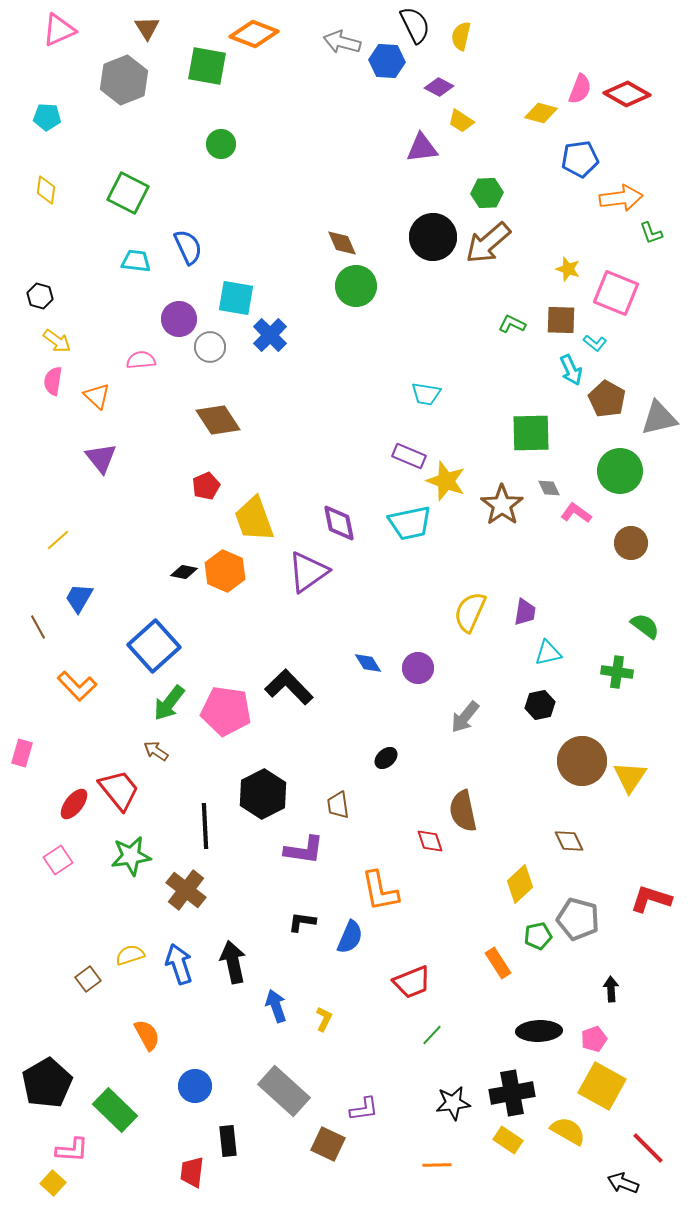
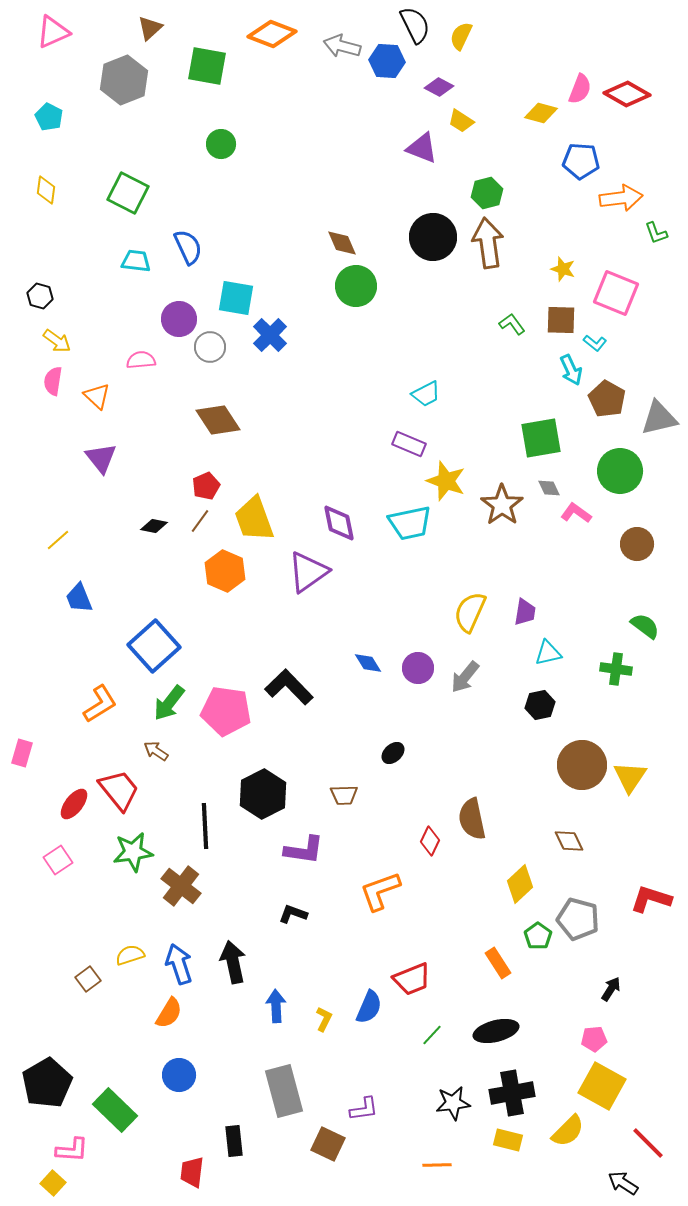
brown triangle at (147, 28): moved 3 px right; rotated 20 degrees clockwise
pink triangle at (59, 30): moved 6 px left, 2 px down
orange diamond at (254, 34): moved 18 px right
yellow semicircle at (461, 36): rotated 12 degrees clockwise
gray arrow at (342, 42): moved 4 px down
cyan pentagon at (47, 117): moved 2 px right; rotated 24 degrees clockwise
purple triangle at (422, 148): rotated 28 degrees clockwise
blue pentagon at (580, 159): moved 1 px right, 2 px down; rotated 12 degrees clockwise
green hexagon at (487, 193): rotated 12 degrees counterclockwise
green L-shape at (651, 233): moved 5 px right
brown arrow at (488, 243): rotated 123 degrees clockwise
yellow star at (568, 269): moved 5 px left
green L-shape at (512, 324): rotated 28 degrees clockwise
cyan trapezoid at (426, 394): rotated 36 degrees counterclockwise
green square at (531, 433): moved 10 px right, 5 px down; rotated 9 degrees counterclockwise
purple rectangle at (409, 456): moved 12 px up
brown circle at (631, 543): moved 6 px right, 1 px down
black diamond at (184, 572): moved 30 px left, 46 px up
blue trapezoid at (79, 598): rotated 52 degrees counterclockwise
brown line at (38, 627): moved 162 px right, 106 px up; rotated 65 degrees clockwise
green cross at (617, 672): moved 1 px left, 3 px up
orange L-shape at (77, 686): moved 23 px right, 18 px down; rotated 78 degrees counterclockwise
gray arrow at (465, 717): moved 40 px up
black ellipse at (386, 758): moved 7 px right, 5 px up
brown circle at (582, 761): moved 4 px down
brown trapezoid at (338, 805): moved 6 px right, 10 px up; rotated 84 degrees counterclockwise
brown semicircle at (463, 811): moved 9 px right, 8 px down
red diamond at (430, 841): rotated 44 degrees clockwise
green star at (131, 856): moved 2 px right, 4 px up
brown cross at (186, 890): moved 5 px left, 4 px up
orange L-shape at (380, 891): rotated 81 degrees clockwise
black L-shape at (302, 922): moved 9 px left, 8 px up; rotated 12 degrees clockwise
green pentagon at (538, 936): rotated 24 degrees counterclockwise
blue semicircle at (350, 937): moved 19 px right, 70 px down
red trapezoid at (412, 982): moved 3 px up
black arrow at (611, 989): rotated 35 degrees clockwise
blue arrow at (276, 1006): rotated 16 degrees clockwise
black ellipse at (539, 1031): moved 43 px left; rotated 12 degrees counterclockwise
orange semicircle at (147, 1035): moved 22 px right, 22 px up; rotated 60 degrees clockwise
pink pentagon at (594, 1039): rotated 15 degrees clockwise
blue circle at (195, 1086): moved 16 px left, 11 px up
gray rectangle at (284, 1091): rotated 33 degrees clockwise
yellow semicircle at (568, 1131): rotated 105 degrees clockwise
yellow rectangle at (508, 1140): rotated 20 degrees counterclockwise
black rectangle at (228, 1141): moved 6 px right
red line at (648, 1148): moved 5 px up
black arrow at (623, 1183): rotated 12 degrees clockwise
